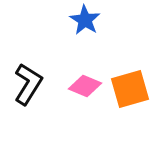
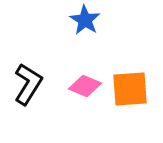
orange square: rotated 12 degrees clockwise
